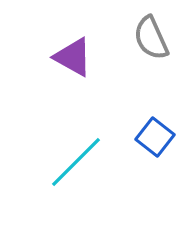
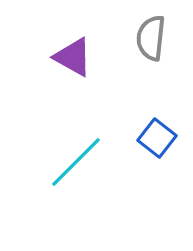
gray semicircle: rotated 30 degrees clockwise
blue square: moved 2 px right, 1 px down
